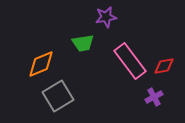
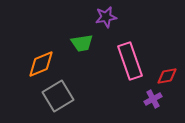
green trapezoid: moved 1 px left
pink rectangle: rotated 18 degrees clockwise
red diamond: moved 3 px right, 10 px down
purple cross: moved 1 px left, 2 px down
